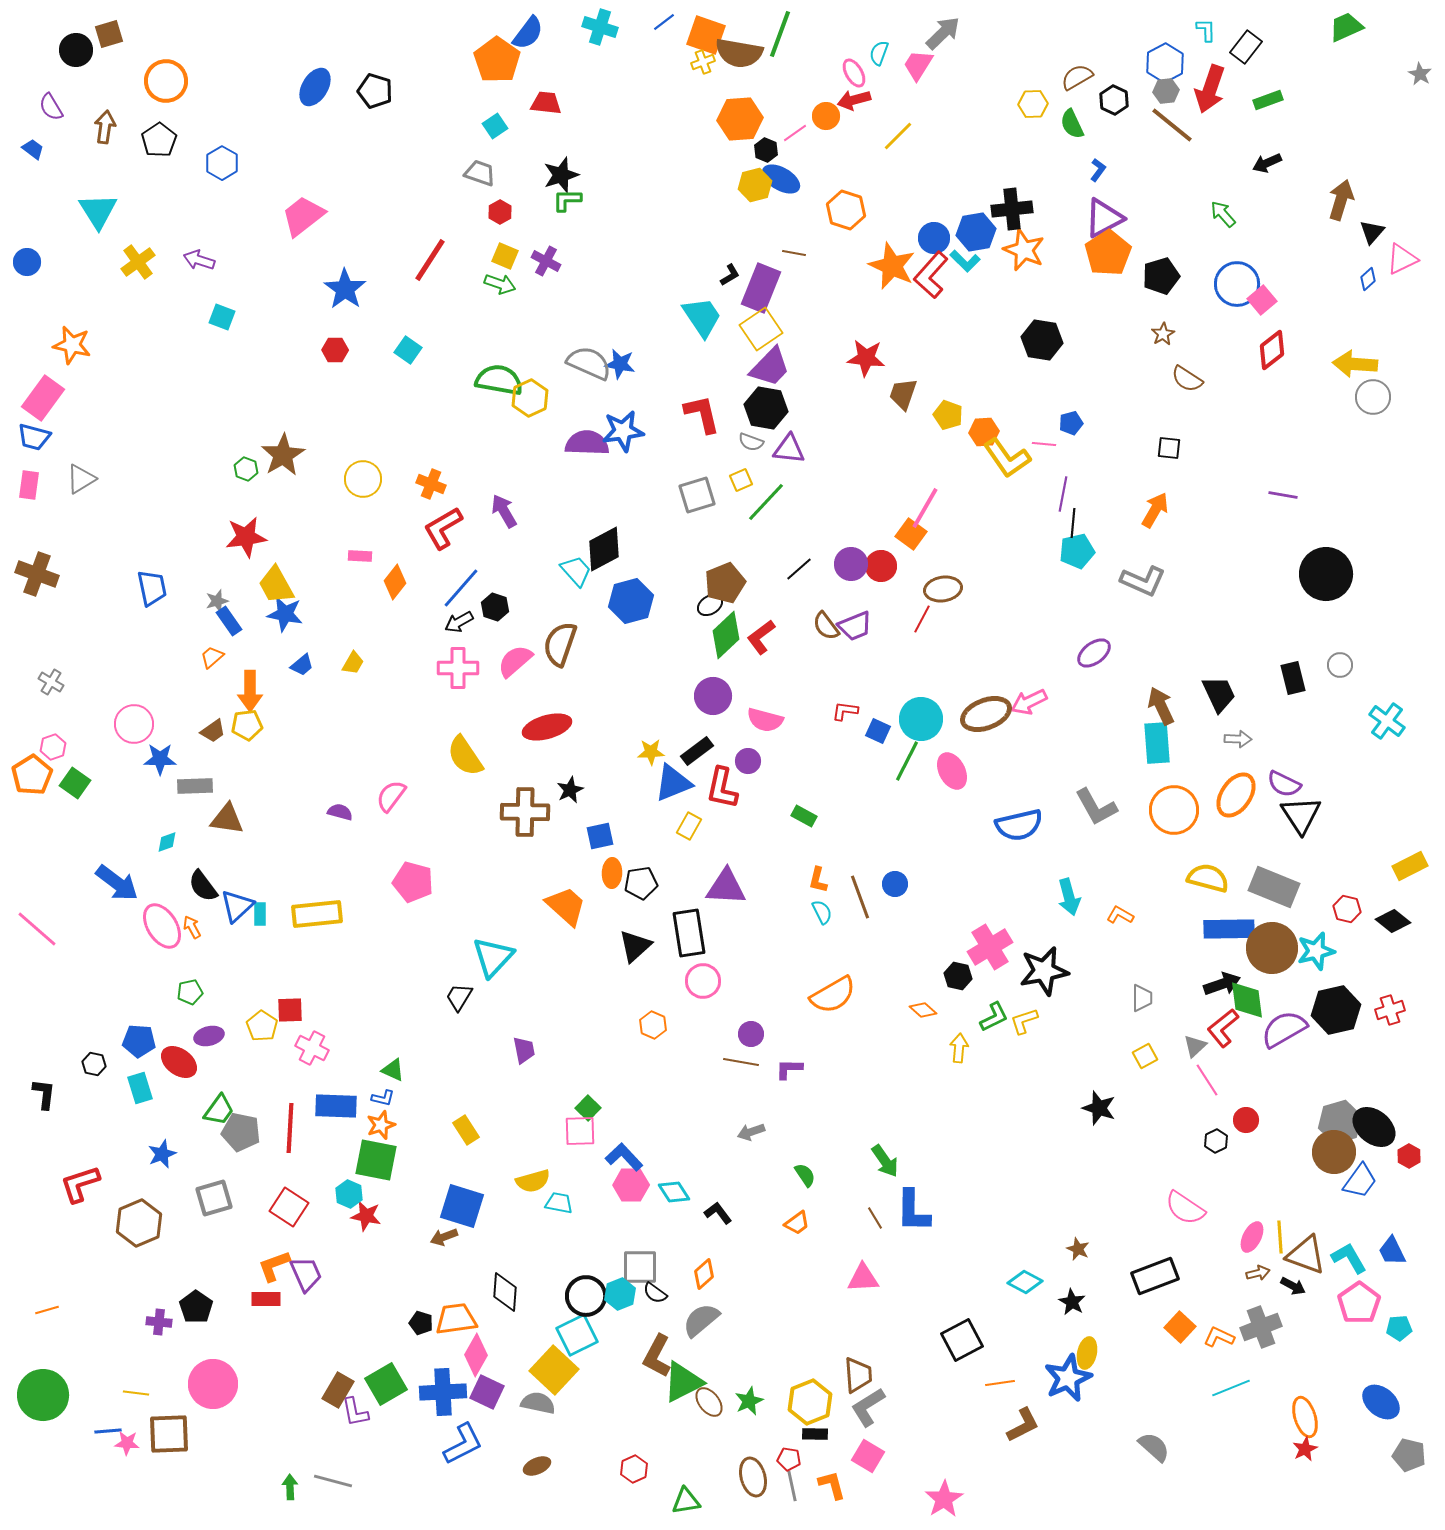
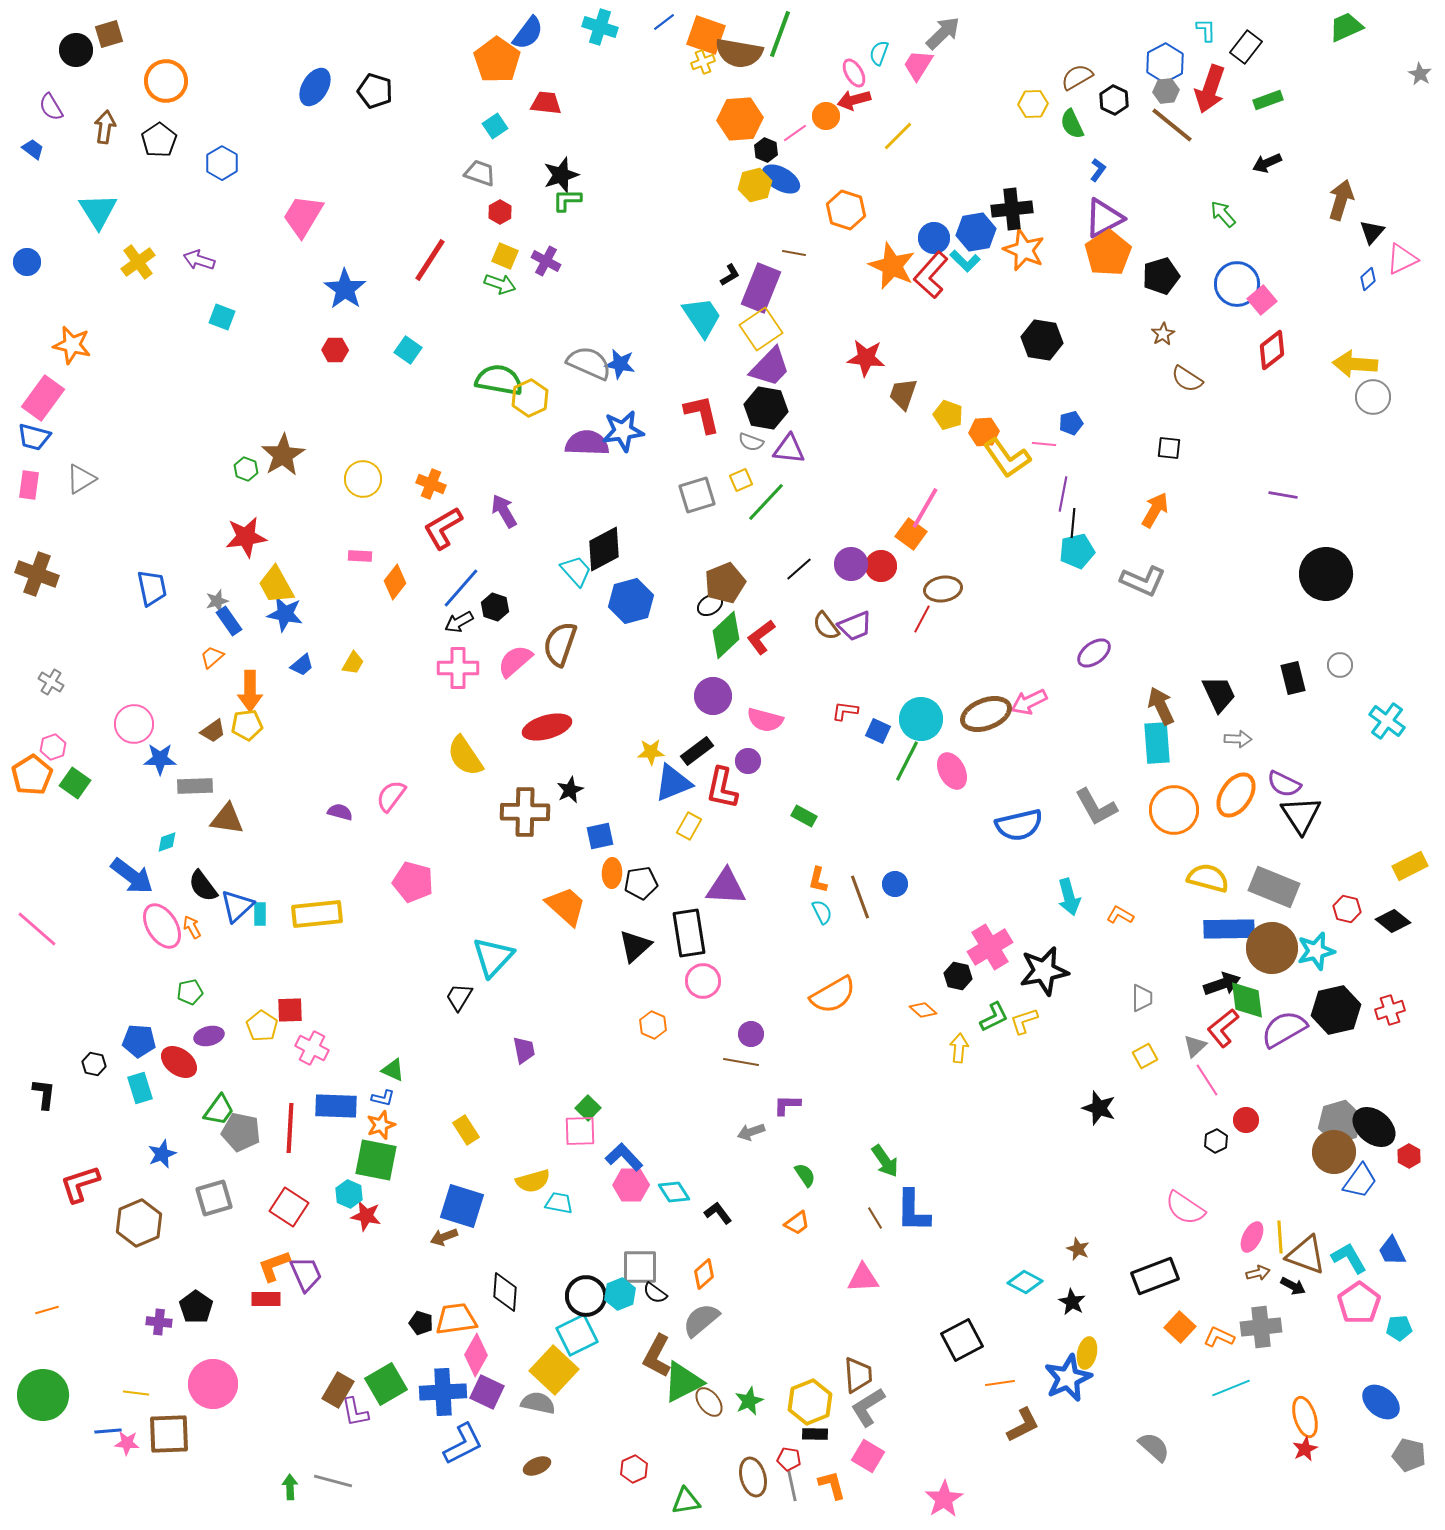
pink trapezoid at (303, 216): rotated 21 degrees counterclockwise
blue arrow at (117, 883): moved 15 px right, 7 px up
purple L-shape at (789, 1069): moved 2 px left, 36 px down
gray cross at (1261, 1327): rotated 15 degrees clockwise
